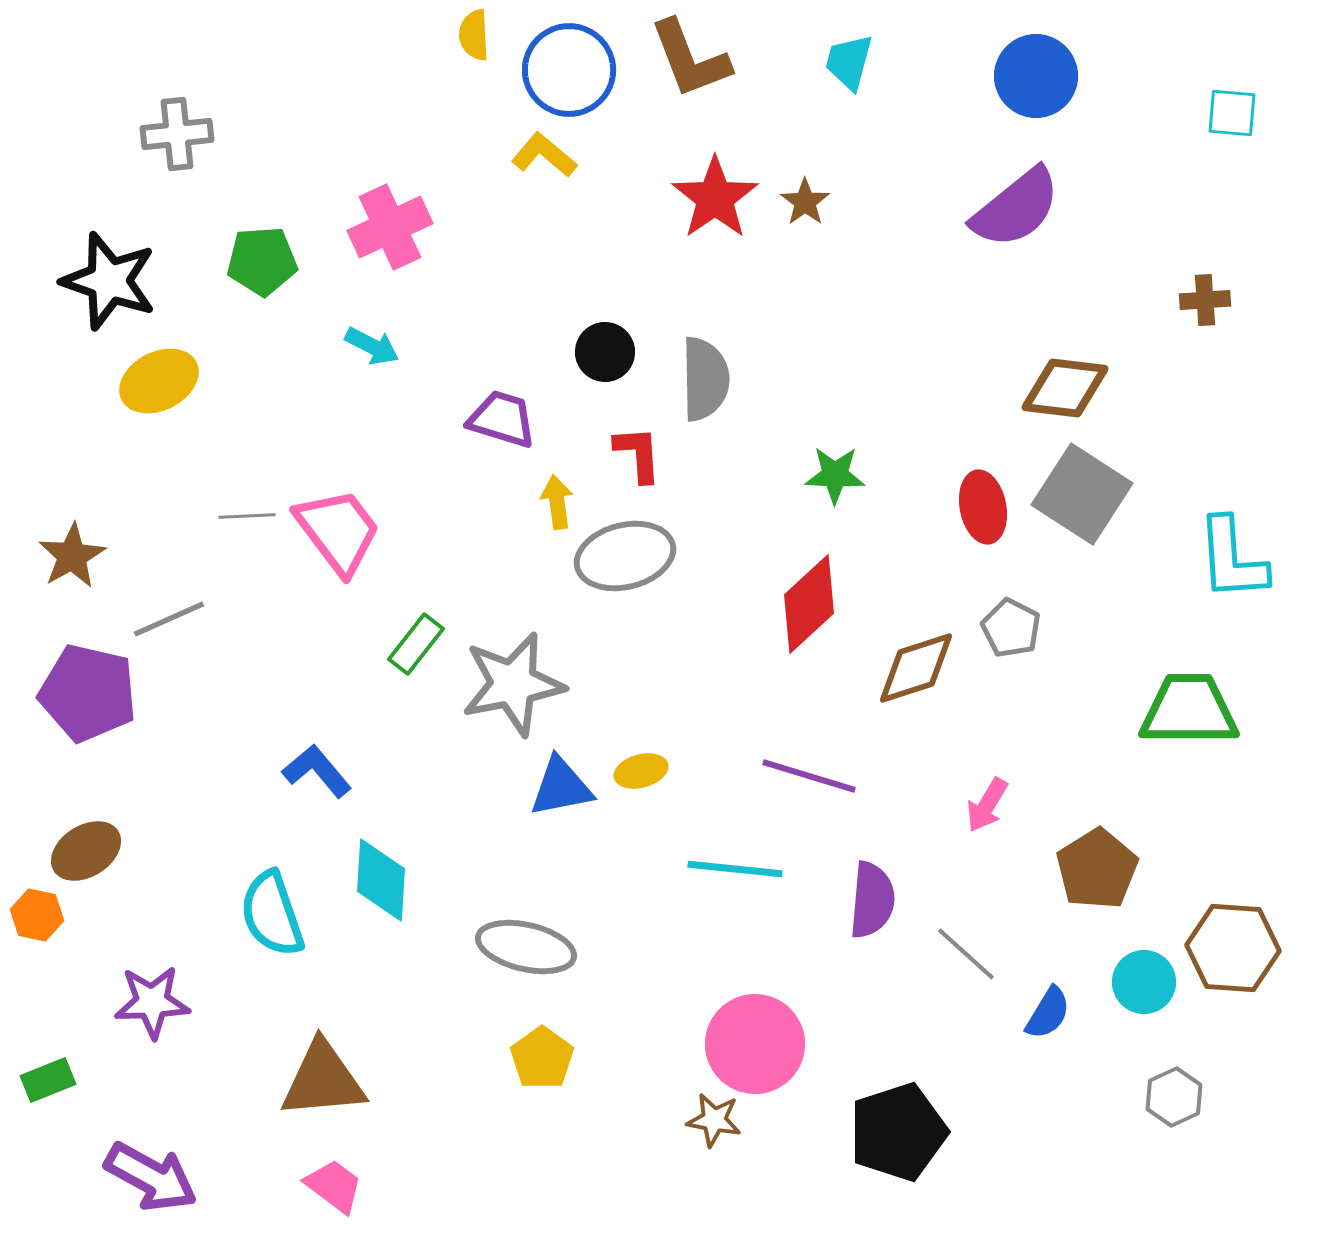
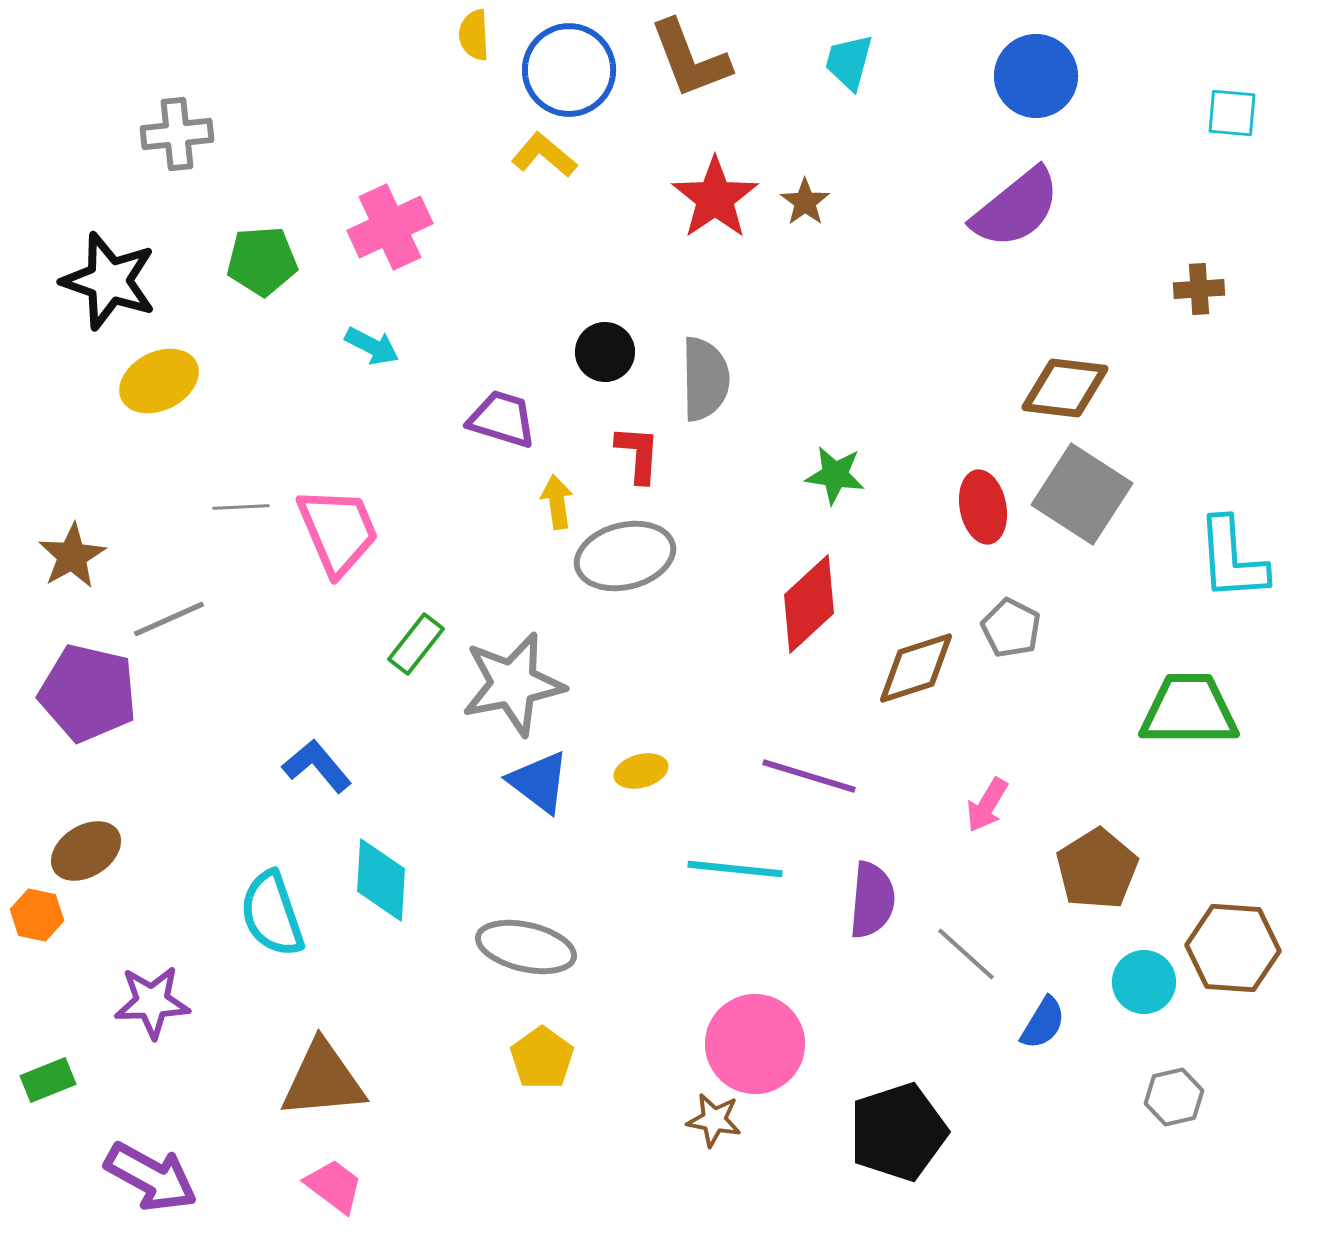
brown cross at (1205, 300): moved 6 px left, 11 px up
red L-shape at (638, 454): rotated 8 degrees clockwise
green star at (835, 475): rotated 6 degrees clockwise
gray line at (247, 516): moved 6 px left, 9 px up
pink trapezoid at (338, 531): rotated 14 degrees clockwise
blue L-shape at (317, 771): moved 5 px up
blue triangle at (561, 787): moved 22 px left, 5 px up; rotated 48 degrees clockwise
blue semicircle at (1048, 1013): moved 5 px left, 10 px down
gray hexagon at (1174, 1097): rotated 12 degrees clockwise
